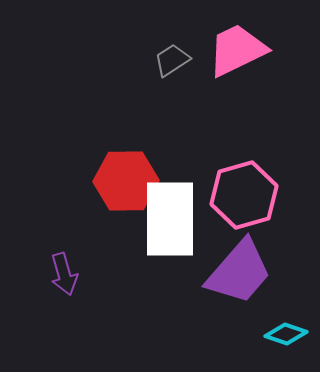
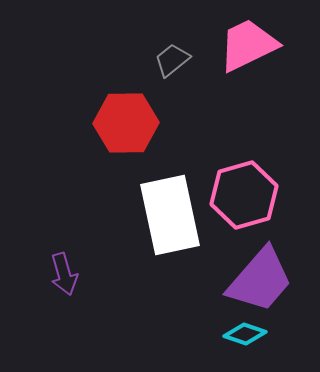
pink trapezoid: moved 11 px right, 5 px up
gray trapezoid: rotated 6 degrees counterclockwise
red hexagon: moved 58 px up
white rectangle: moved 4 px up; rotated 12 degrees counterclockwise
purple trapezoid: moved 21 px right, 8 px down
cyan diamond: moved 41 px left
